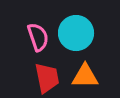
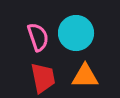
red trapezoid: moved 4 px left
